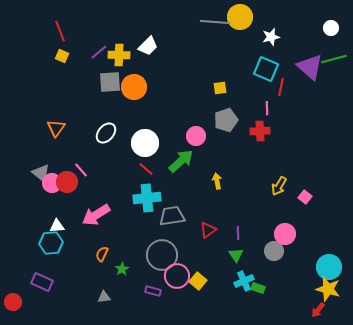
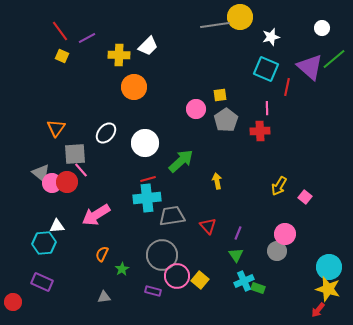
gray line at (215, 22): moved 3 px down; rotated 12 degrees counterclockwise
white circle at (331, 28): moved 9 px left
red line at (60, 31): rotated 15 degrees counterclockwise
purple line at (99, 52): moved 12 px left, 14 px up; rotated 12 degrees clockwise
green line at (334, 59): rotated 25 degrees counterclockwise
gray square at (110, 82): moved 35 px left, 72 px down
red line at (281, 87): moved 6 px right
yellow square at (220, 88): moved 7 px down
gray pentagon at (226, 120): rotated 15 degrees counterclockwise
pink circle at (196, 136): moved 27 px up
red line at (146, 169): moved 2 px right, 10 px down; rotated 56 degrees counterclockwise
red triangle at (208, 230): moved 4 px up; rotated 36 degrees counterclockwise
purple line at (238, 233): rotated 24 degrees clockwise
cyan hexagon at (51, 243): moved 7 px left
gray circle at (274, 251): moved 3 px right
yellow square at (198, 281): moved 2 px right, 1 px up
